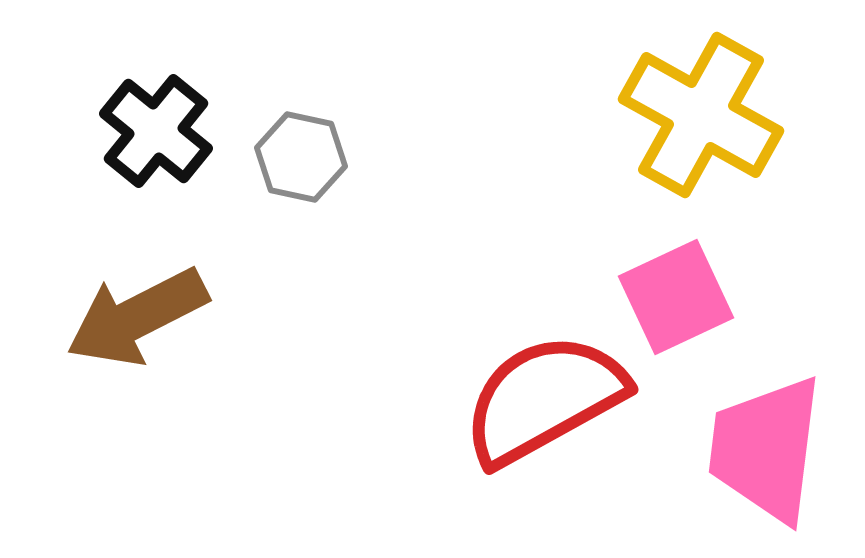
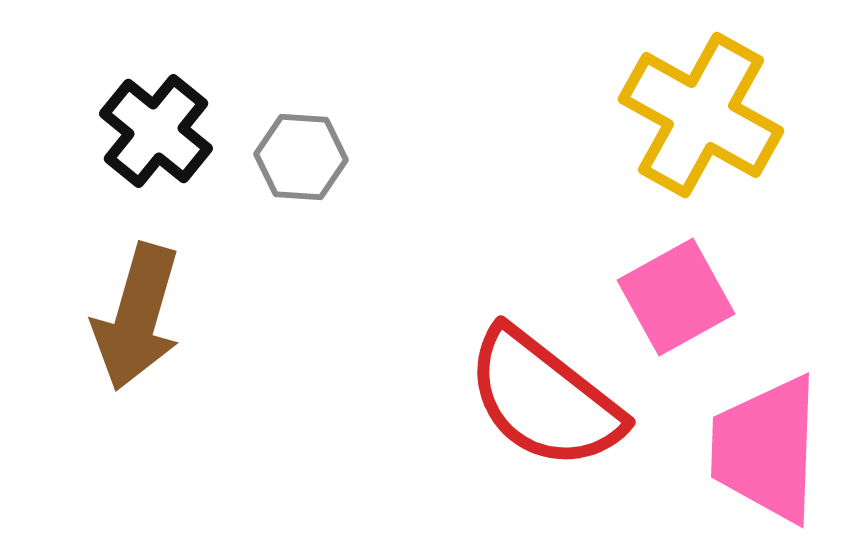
gray hexagon: rotated 8 degrees counterclockwise
pink square: rotated 4 degrees counterclockwise
brown arrow: rotated 47 degrees counterclockwise
red semicircle: rotated 113 degrees counterclockwise
pink trapezoid: rotated 5 degrees counterclockwise
